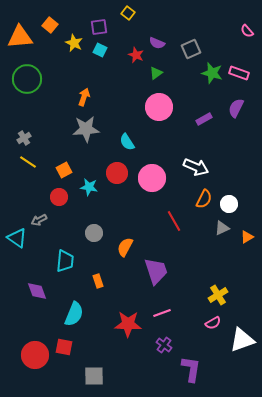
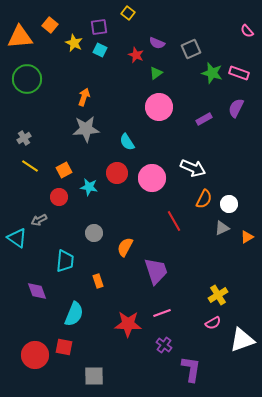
yellow line at (28, 162): moved 2 px right, 4 px down
white arrow at (196, 167): moved 3 px left, 1 px down
